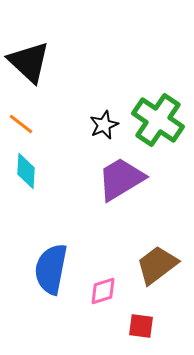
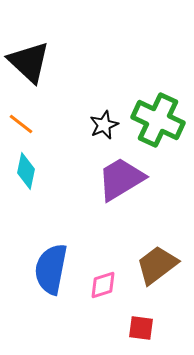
green cross: rotated 9 degrees counterclockwise
cyan diamond: rotated 9 degrees clockwise
pink diamond: moved 6 px up
red square: moved 2 px down
